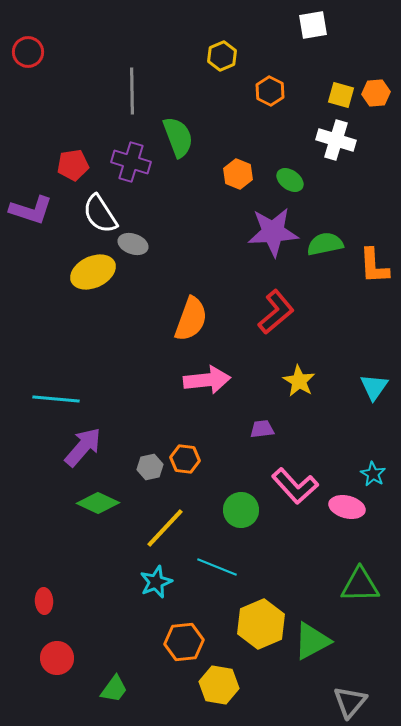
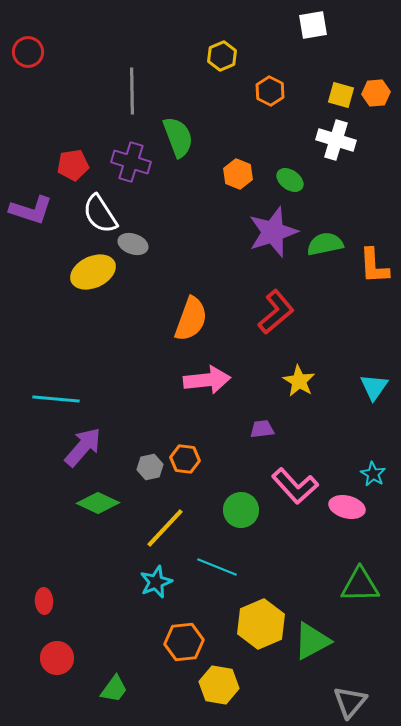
purple star at (273, 232): rotated 15 degrees counterclockwise
